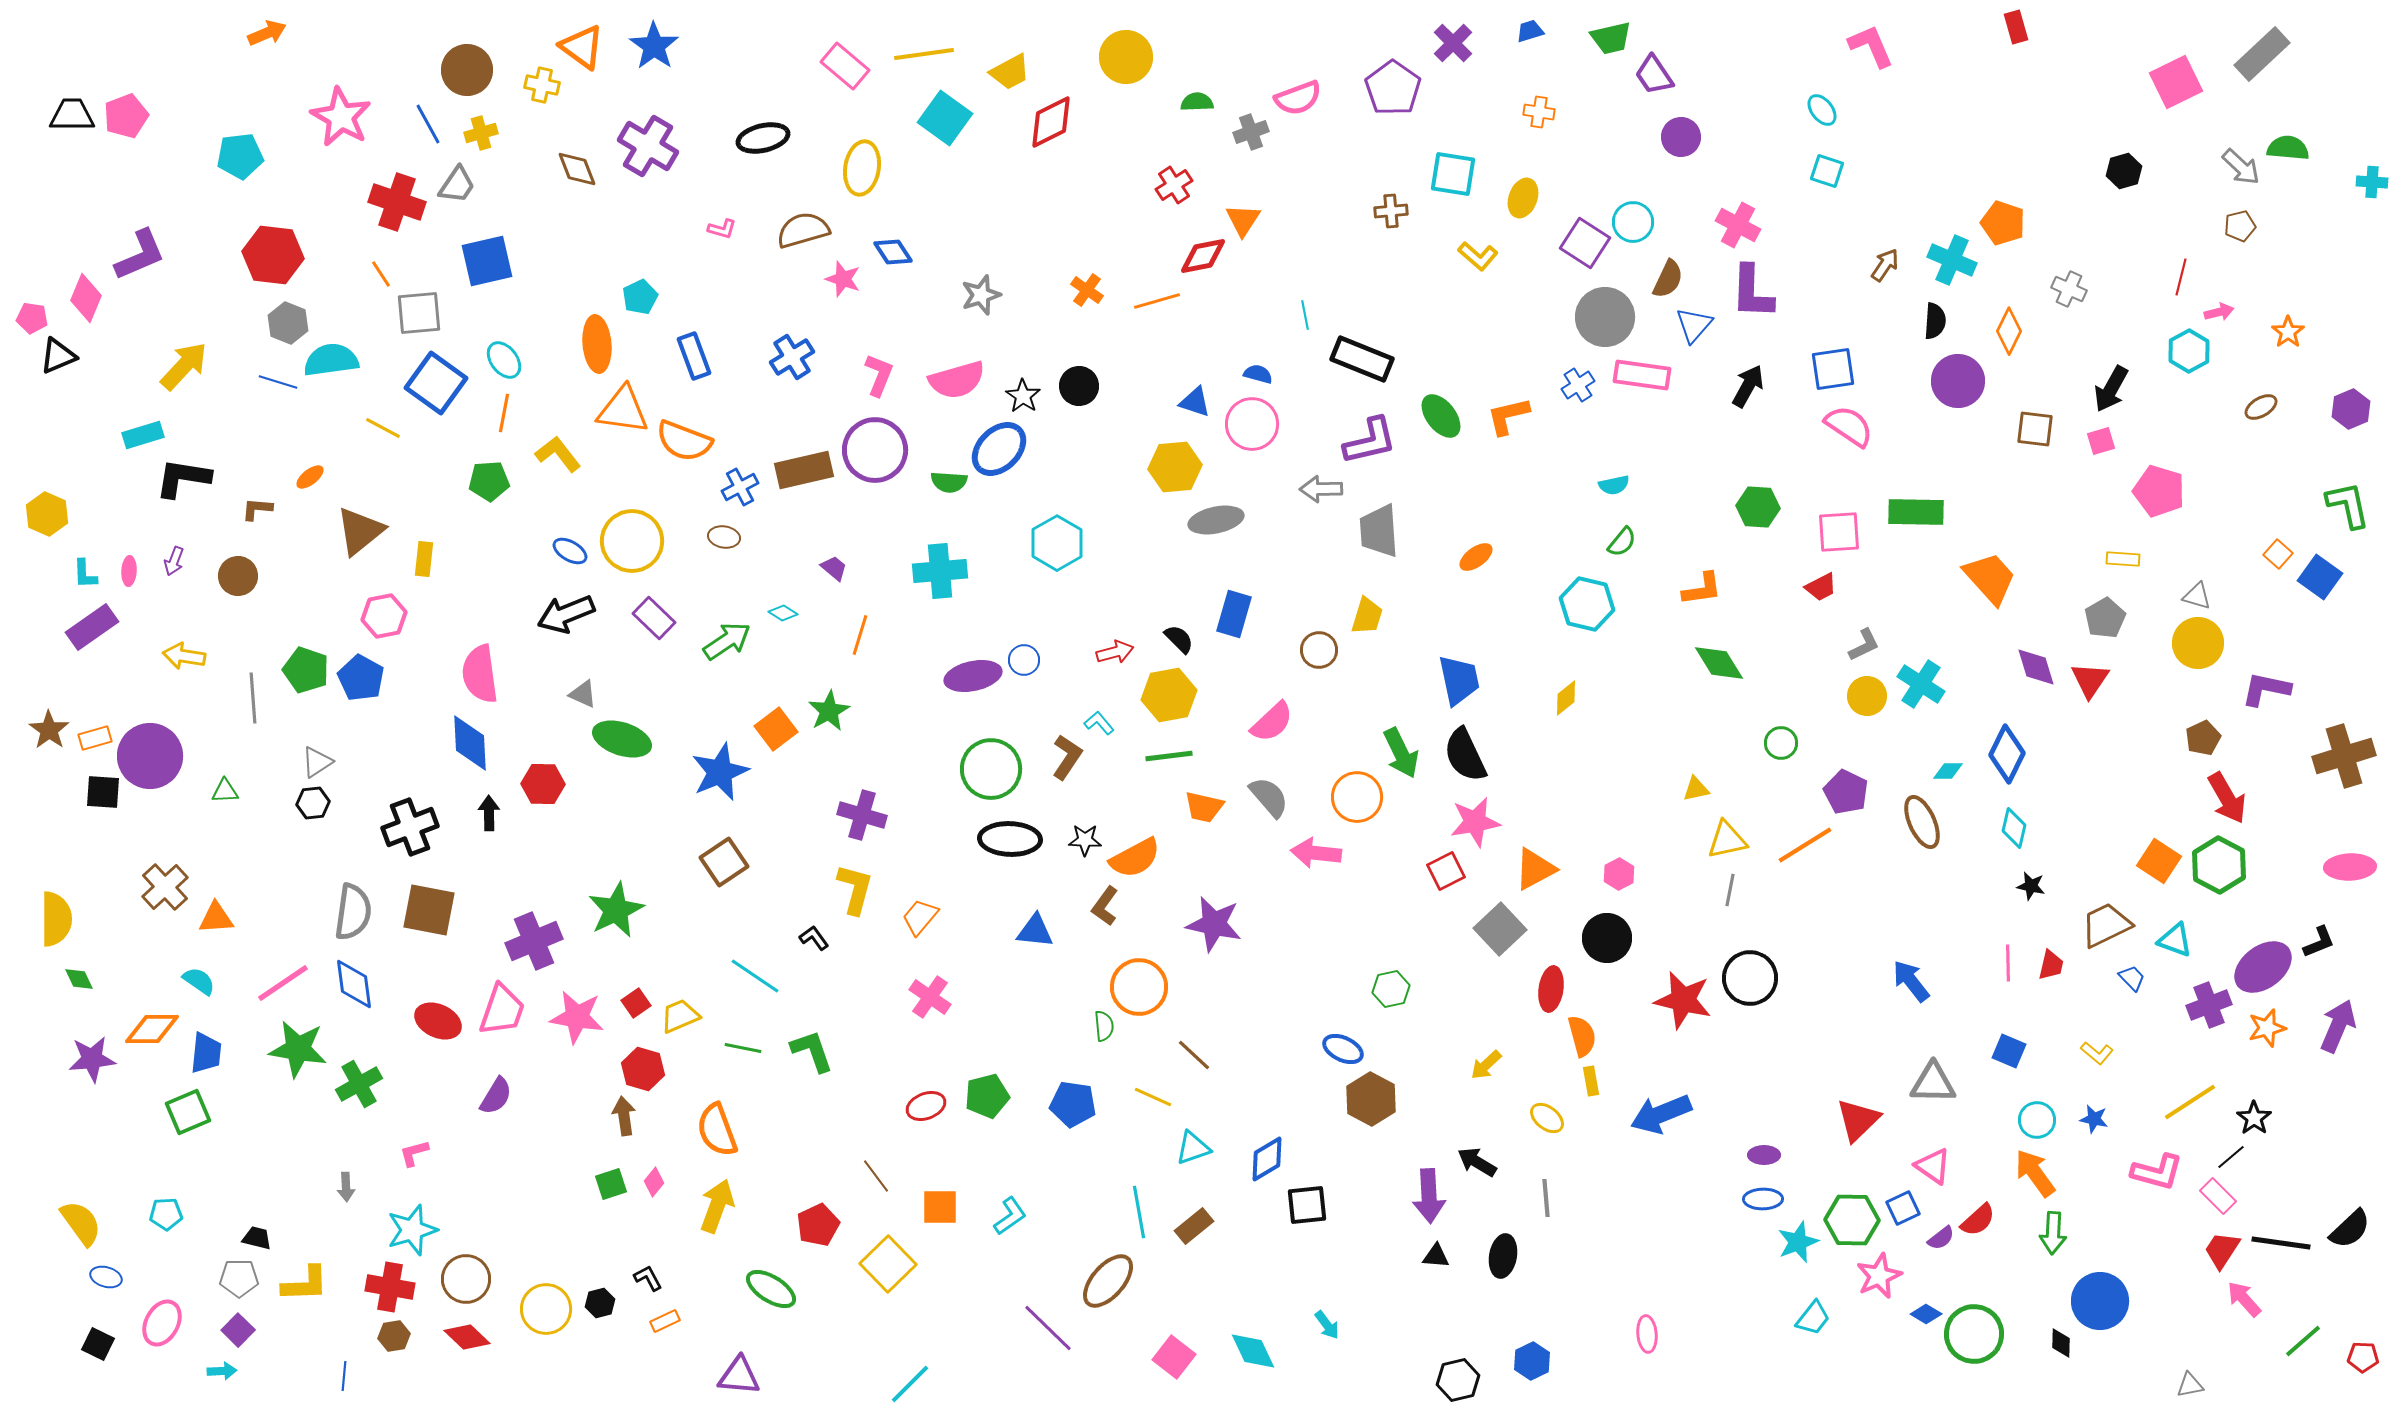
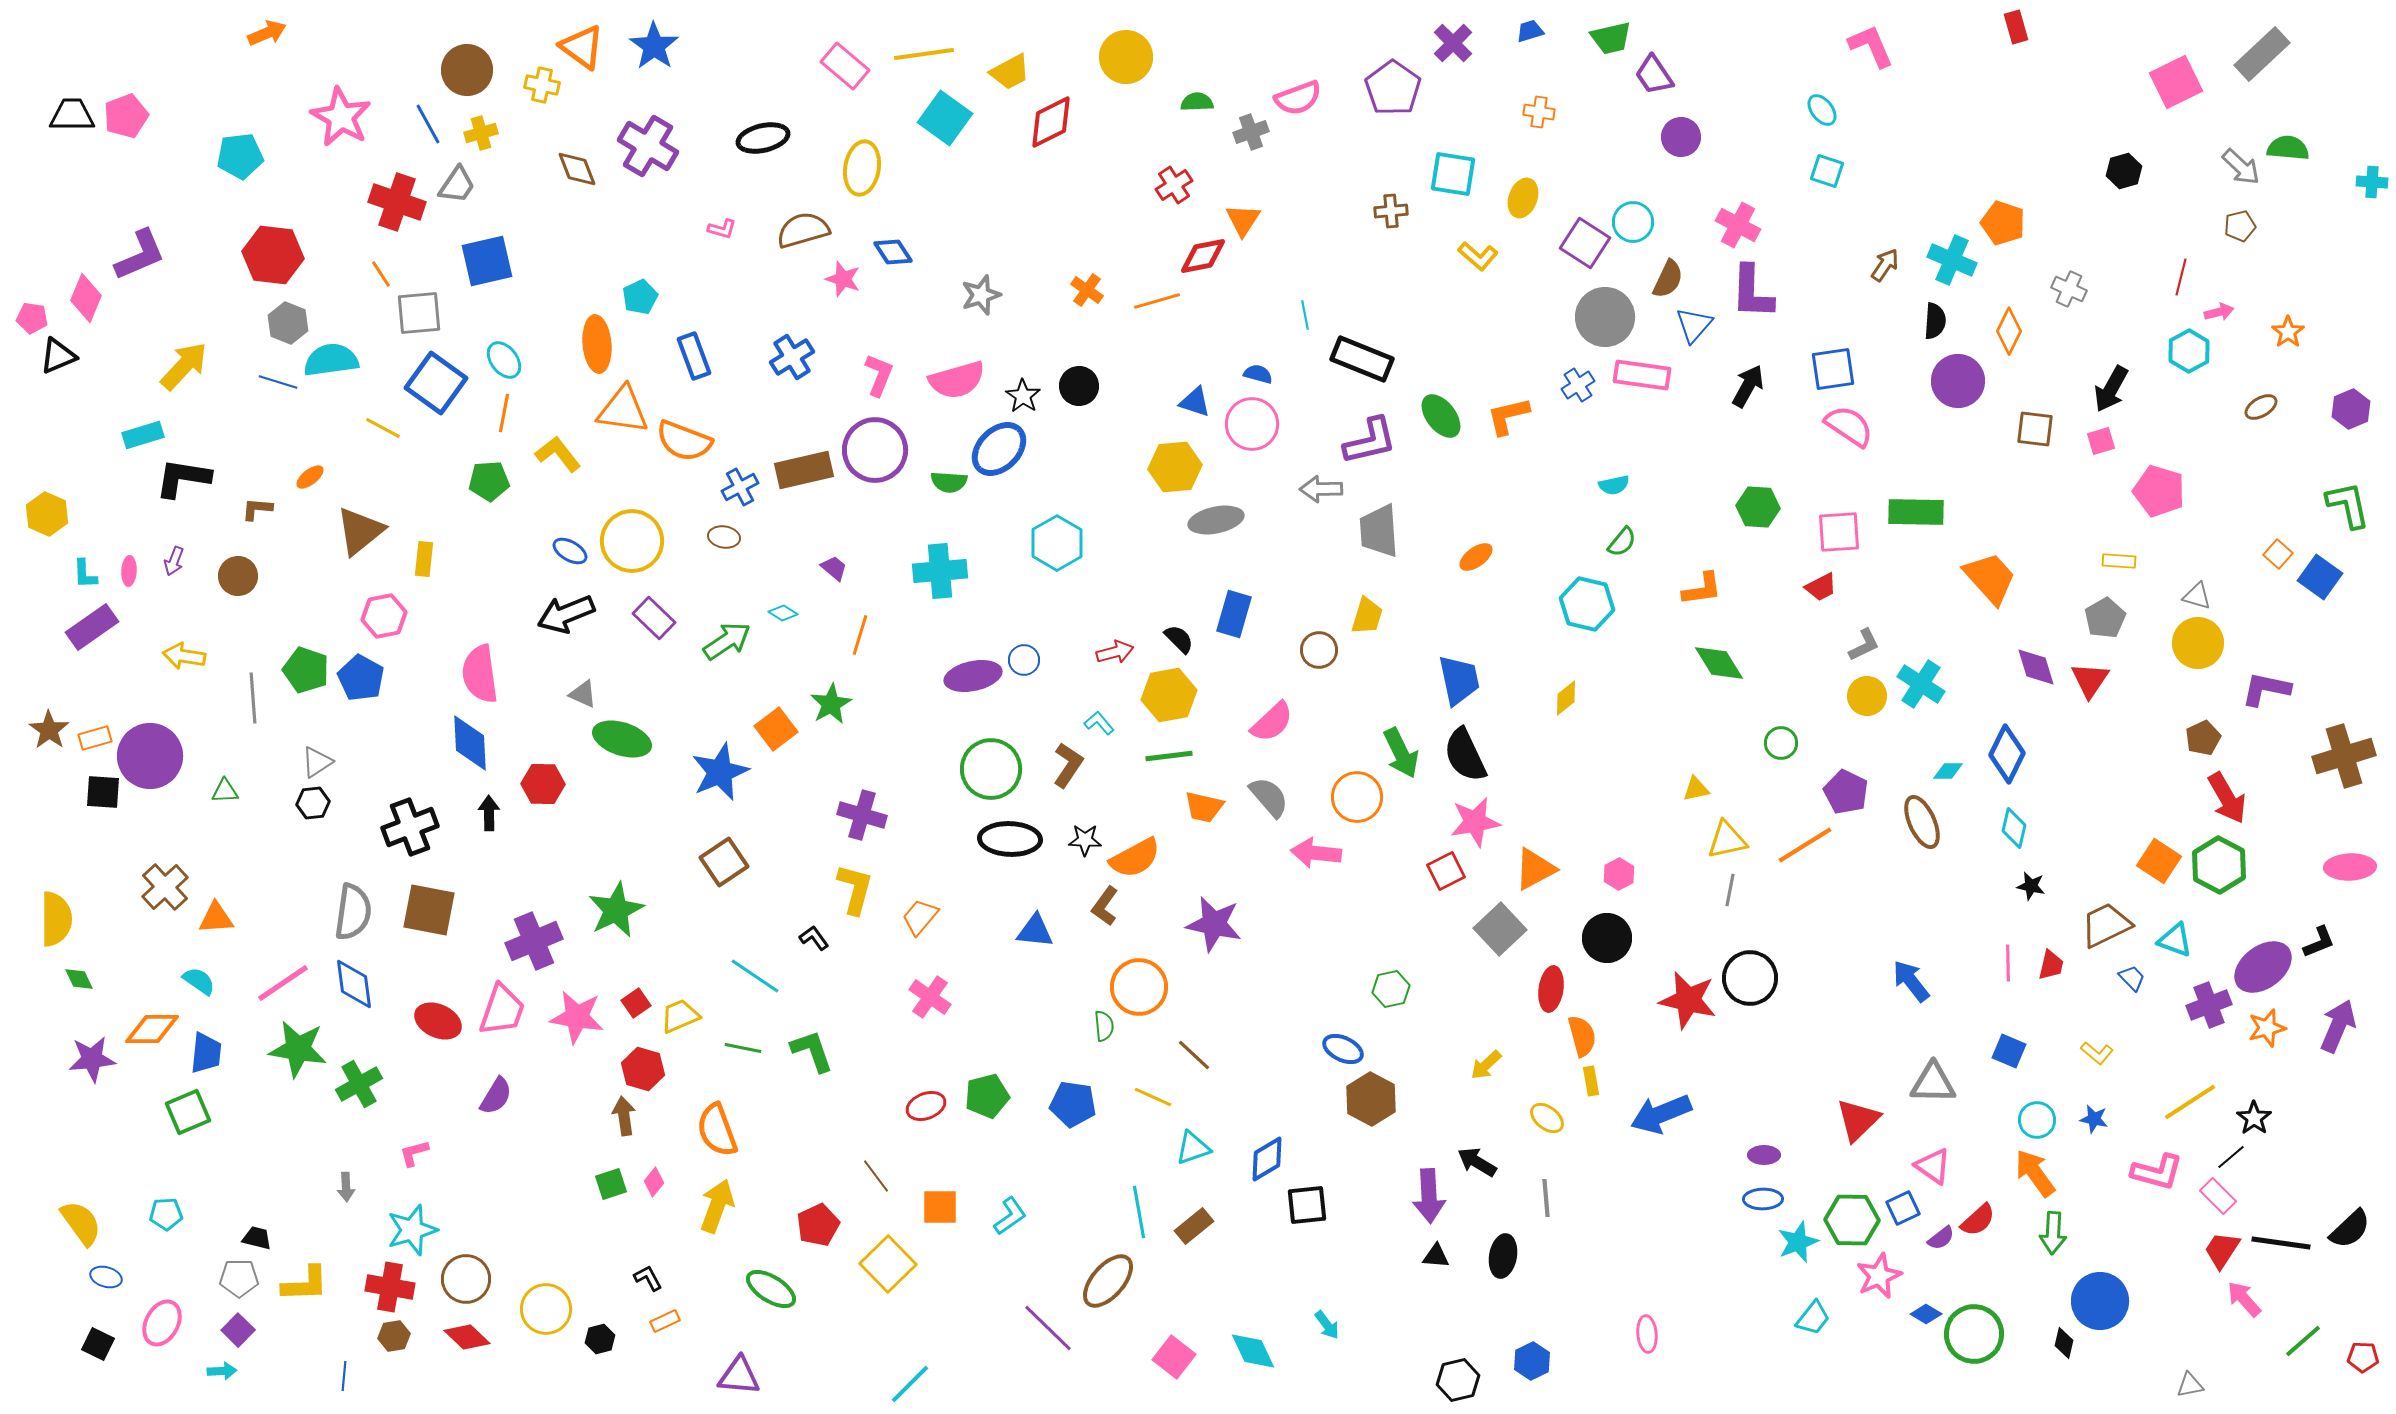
yellow rectangle at (2123, 559): moved 4 px left, 2 px down
green star at (829, 711): moved 2 px right, 7 px up
brown L-shape at (1067, 757): moved 1 px right, 8 px down
red star at (1683, 1000): moved 5 px right
black hexagon at (600, 1303): moved 36 px down
black diamond at (2061, 1343): moved 3 px right; rotated 12 degrees clockwise
